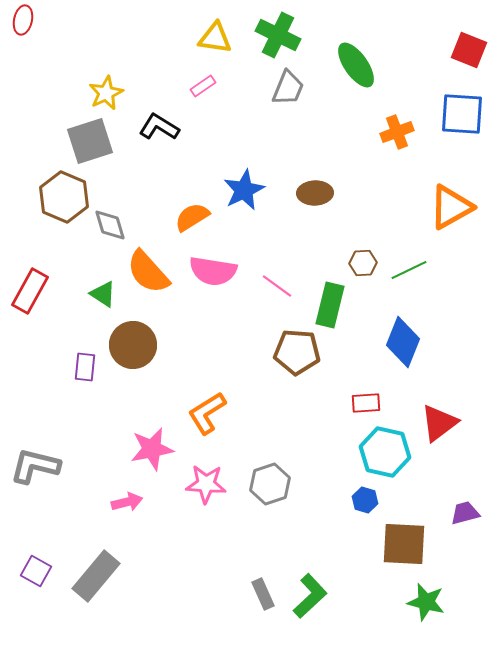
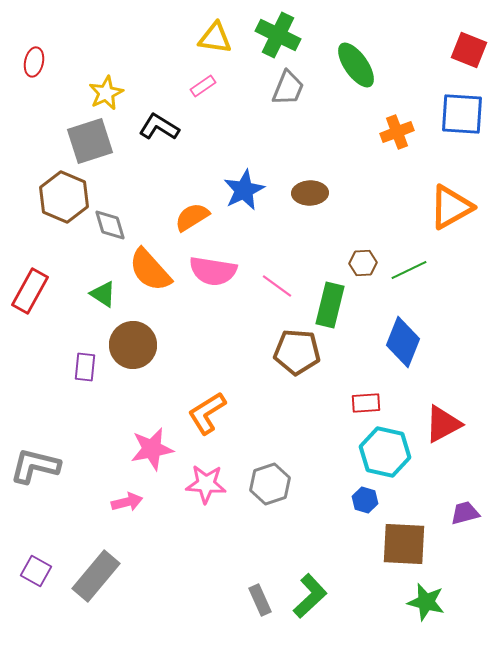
red ellipse at (23, 20): moved 11 px right, 42 px down
brown ellipse at (315, 193): moved 5 px left
orange semicircle at (148, 272): moved 2 px right, 2 px up
red triangle at (439, 423): moved 4 px right, 1 px down; rotated 9 degrees clockwise
gray rectangle at (263, 594): moved 3 px left, 6 px down
